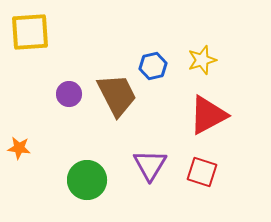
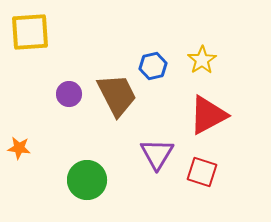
yellow star: rotated 16 degrees counterclockwise
purple triangle: moved 7 px right, 11 px up
